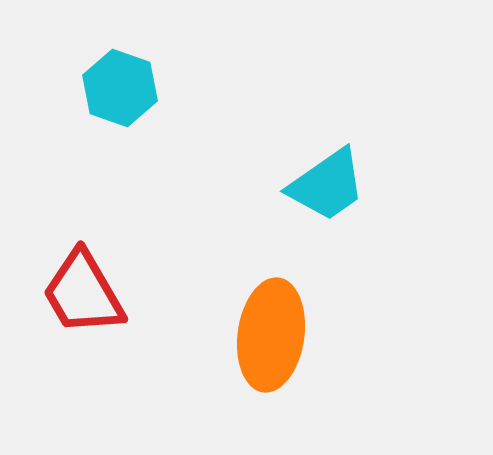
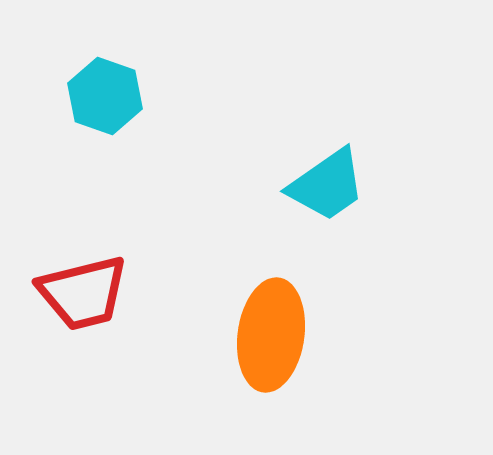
cyan hexagon: moved 15 px left, 8 px down
red trapezoid: rotated 74 degrees counterclockwise
